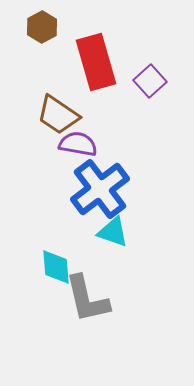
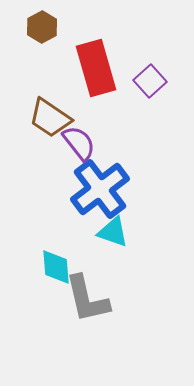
red rectangle: moved 6 px down
brown trapezoid: moved 8 px left, 3 px down
purple semicircle: moved 1 px right, 1 px up; rotated 42 degrees clockwise
